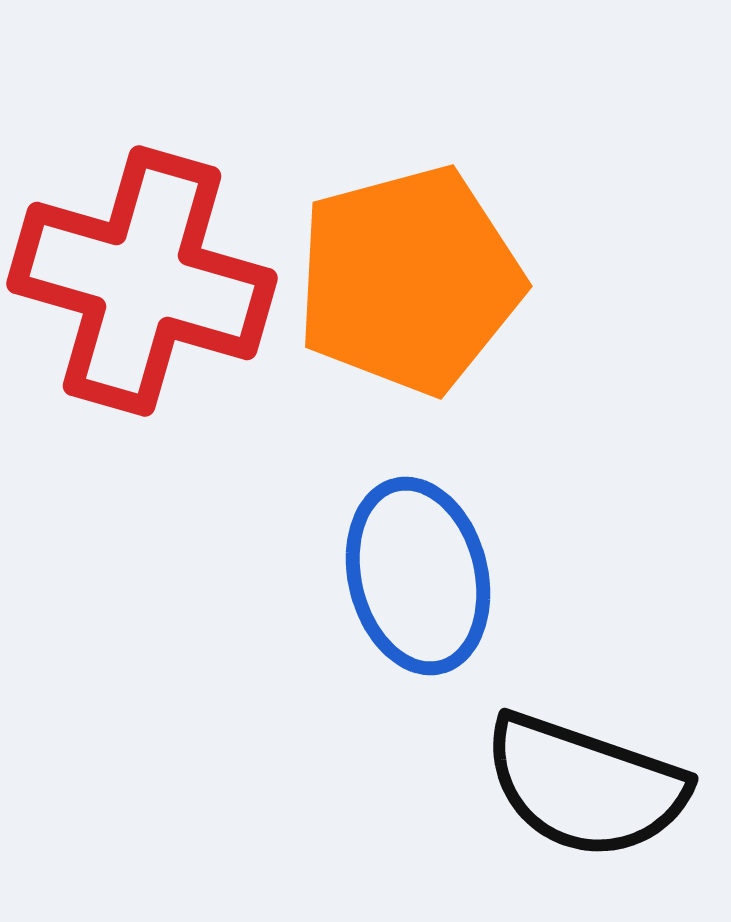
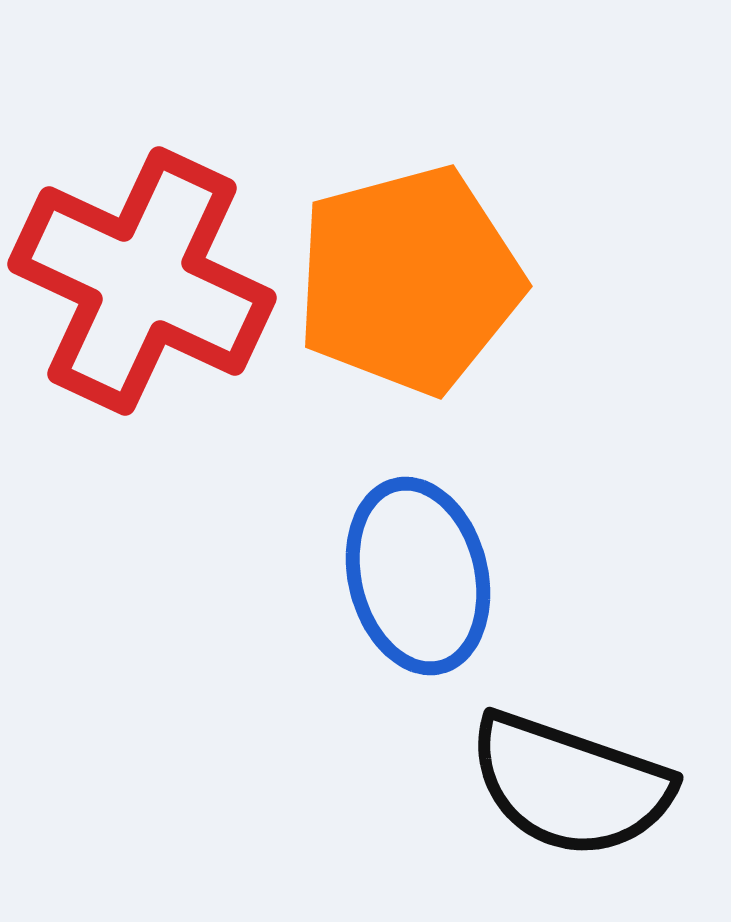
red cross: rotated 9 degrees clockwise
black semicircle: moved 15 px left, 1 px up
